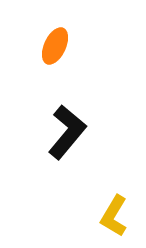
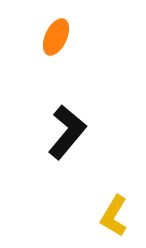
orange ellipse: moved 1 px right, 9 px up
